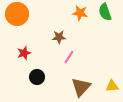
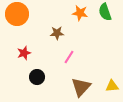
brown star: moved 2 px left, 4 px up
